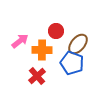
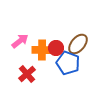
red circle: moved 17 px down
blue pentagon: moved 4 px left
red cross: moved 10 px left, 2 px up
